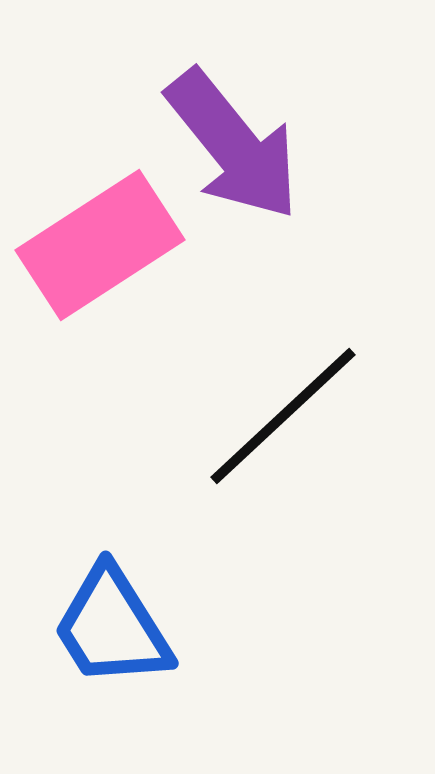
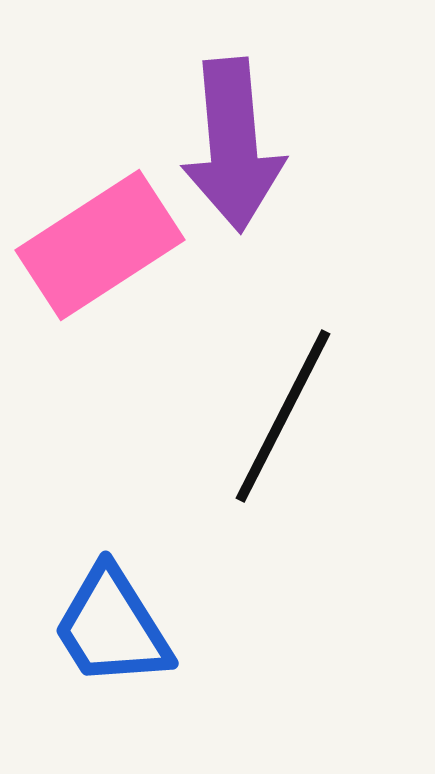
purple arrow: rotated 34 degrees clockwise
black line: rotated 20 degrees counterclockwise
